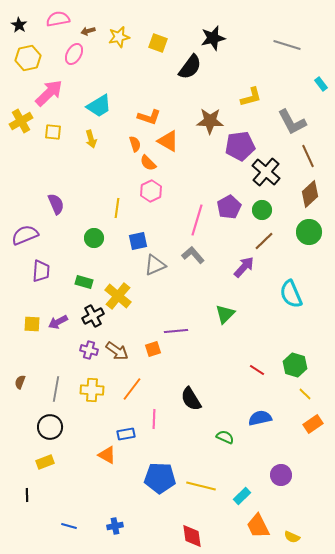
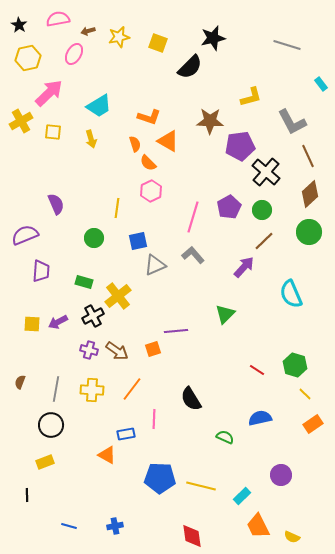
black semicircle at (190, 67): rotated 8 degrees clockwise
pink line at (197, 220): moved 4 px left, 3 px up
yellow cross at (118, 296): rotated 12 degrees clockwise
black circle at (50, 427): moved 1 px right, 2 px up
